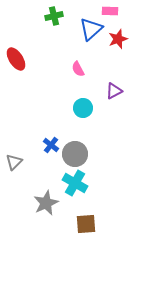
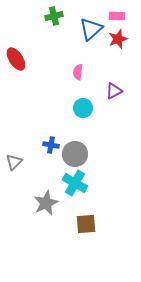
pink rectangle: moved 7 px right, 5 px down
pink semicircle: moved 3 px down; rotated 35 degrees clockwise
blue cross: rotated 28 degrees counterclockwise
